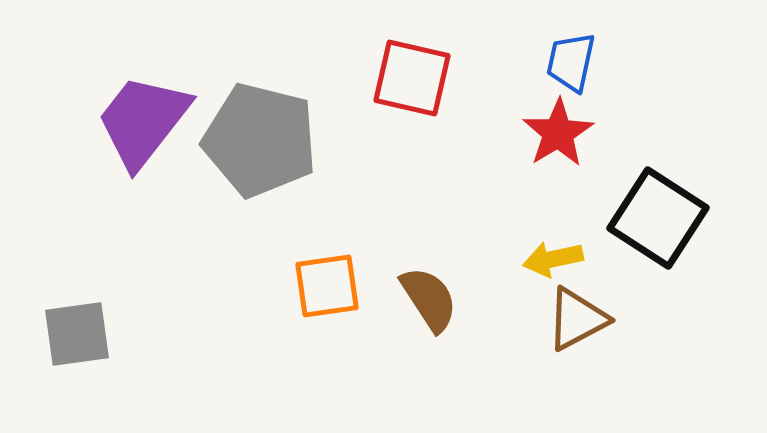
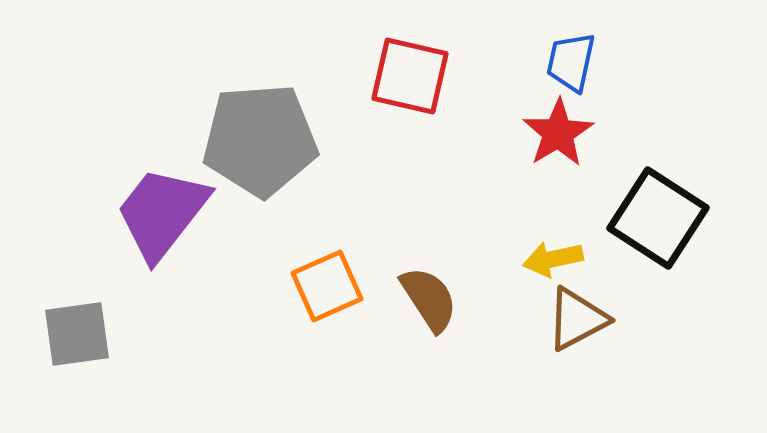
red square: moved 2 px left, 2 px up
purple trapezoid: moved 19 px right, 92 px down
gray pentagon: rotated 18 degrees counterclockwise
orange square: rotated 16 degrees counterclockwise
